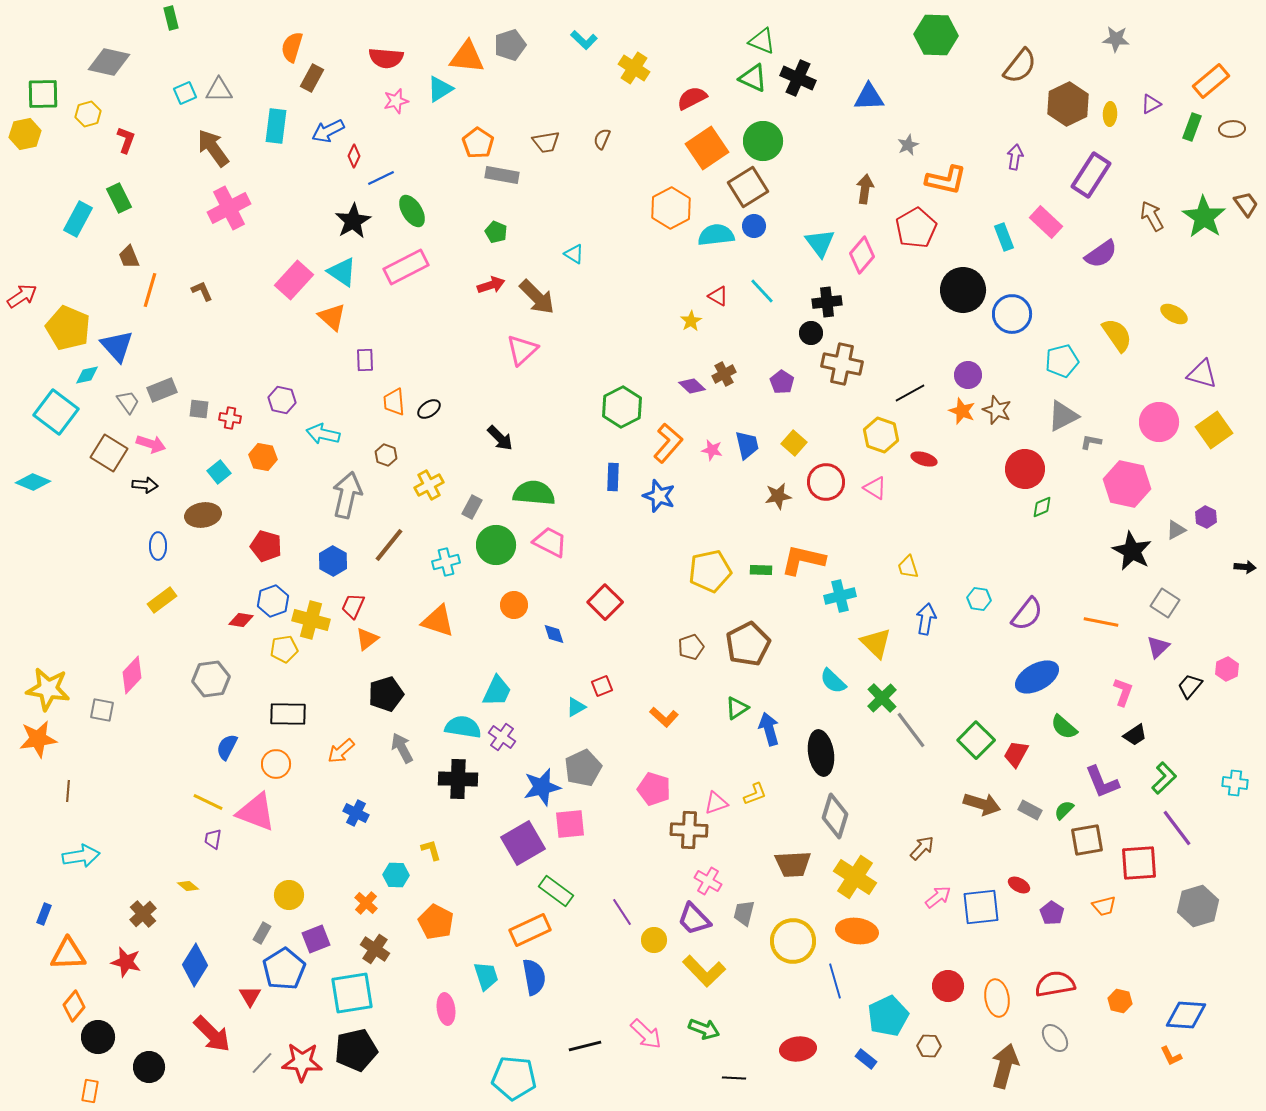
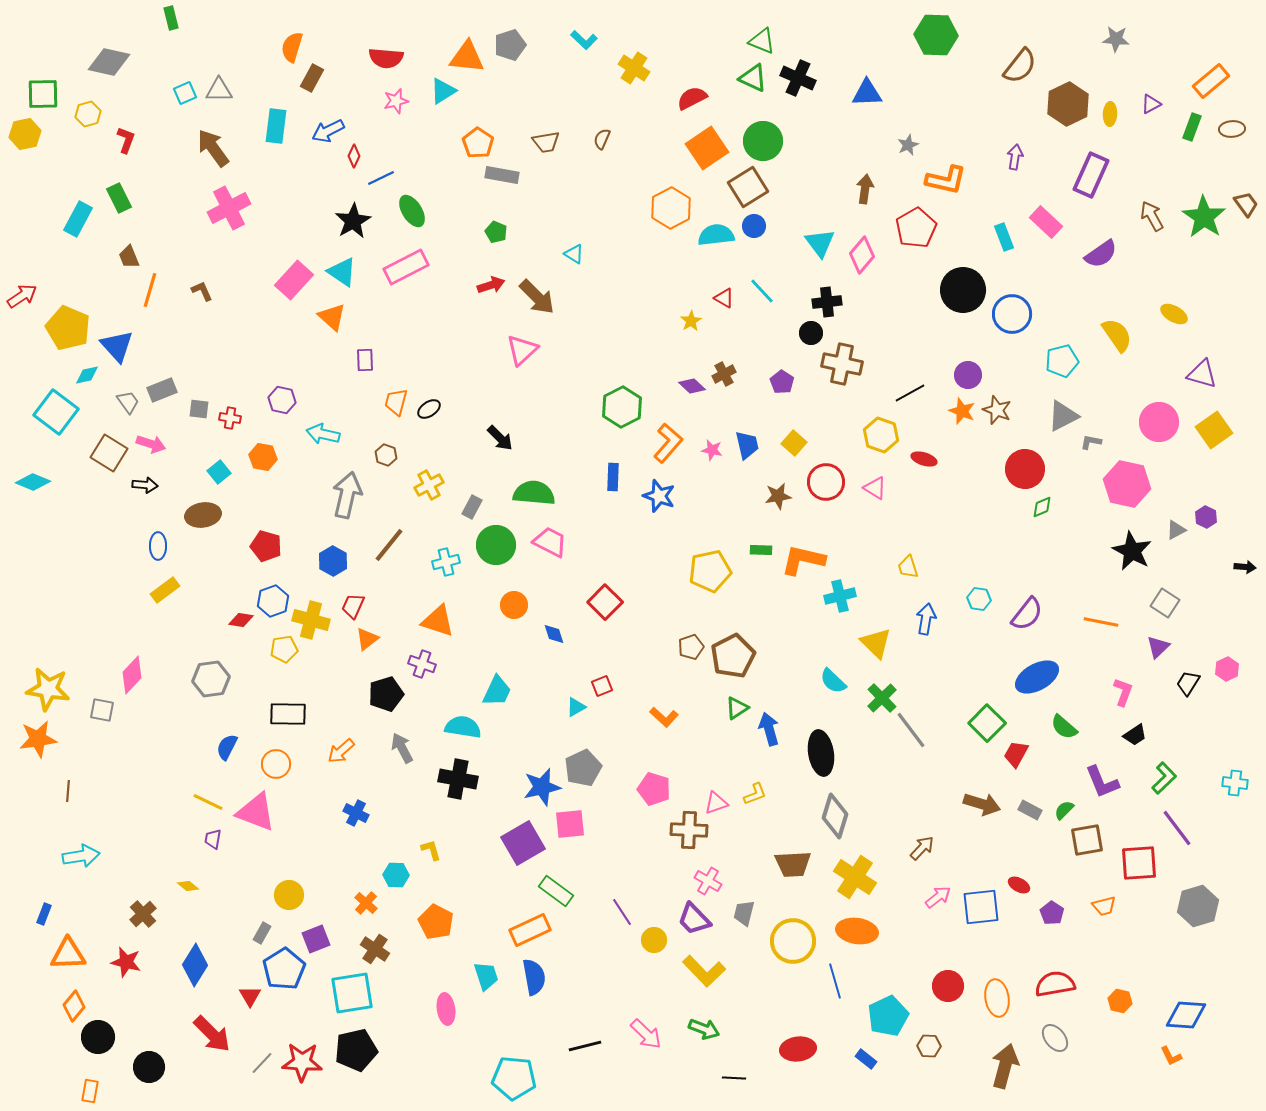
cyan triangle at (440, 89): moved 3 px right, 2 px down
blue triangle at (869, 97): moved 2 px left, 4 px up
purple rectangle at (1091, 175): rotated 9 degrees counterclockwise
red triangle at (718, 296): moved 6 px right, 2 px down
orange trapezoid at (394, 402): moved 2 px right; rotated 20 degrees clockwise
green rectangle at (761, 570): moved 20 px up
yellow rectangle at (162, 600): moved 3 px right, 10 px up
brown pentagon at (748, 644): moved 15 px left, 12 px down
black trapezoid at (1190, 686): moved 2 px left, 3 px up; rotated 8 degrees counterclockwise
purple cross at (502, 737): moved 80 px left, 73 px up; rotated 16 degrees counterclockwise
green square at (976, 740): moved 11 px right, 17 px up
black cross at (458, 779): rotated 9 degrees clockwise
